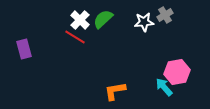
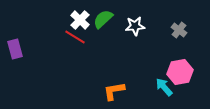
gray cross: moved 14 px right, 15 px down; rotated 21 degrees counterclockwise
white star: moved 9 px left, 4 px down
purple rectangle: moved 9 px left
pink hexagon: moved 3 px right
orange L-shape: moved 1 px left
